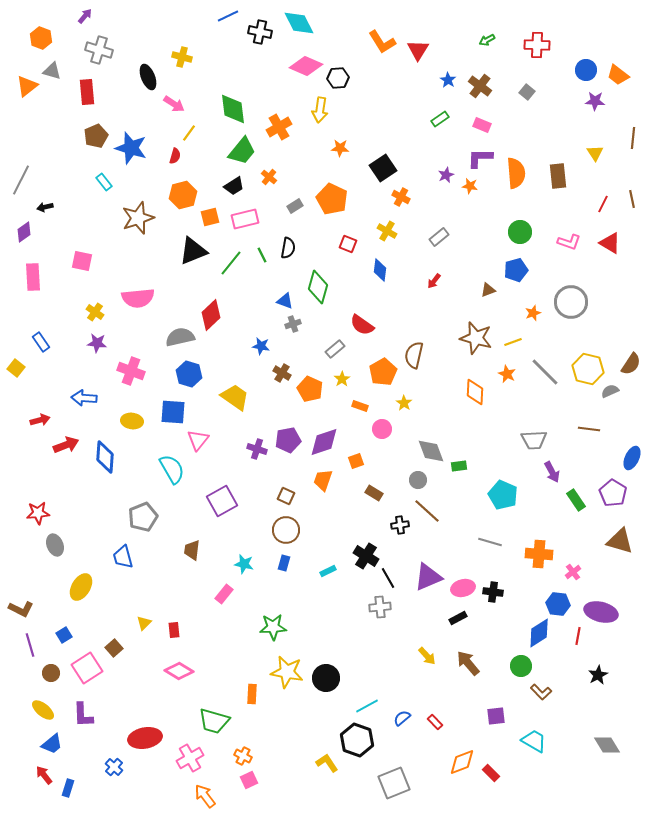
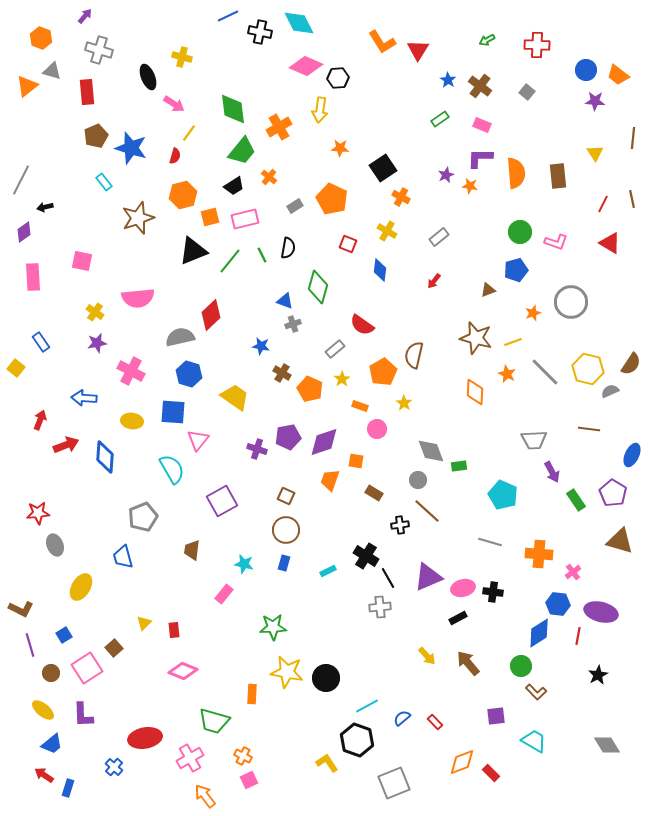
pink L-shape at (569, 242): moved 13 px left
green line at (231, 263): moved 1 px left, 2 px up
purple star at (97, 343): rotated 18 degrees counterclockwise
pink cross at (131, 371): rotated 8 degrees clockwise
red arrow at (40, 420): rotated 54 degrees counterclockwise
pink circle at (382, 429): moved 5 px left
purple pentagon at (288, 440): moved 3 px up
blue ellipse at (632, 458): moved 3 px up
orange square at (356, 461): rotated 28 degrees clockwise
orange trapezoid at (323, 480): moved 7 px right
pink diamond at (179, 671): moved 4 px right; rotated 8 degrees counterclockwise
brown L-shape at (541, 692): moved 5 px left
red arrow at (44, 775): rotated 18 degrees counterclockwise
